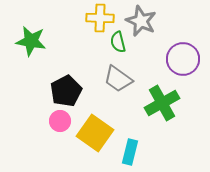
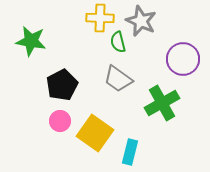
black pentagon: moved 4 px left, 6 px up
